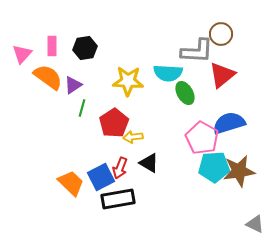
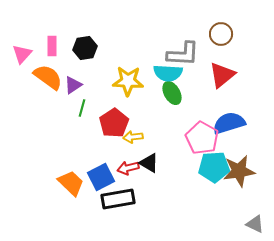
gray L-shape: moved 14 px left, 3 px down
green ellipse: moved 13 px left
red arrow: moved 8 px right; rotated 55 degrees clockwise
